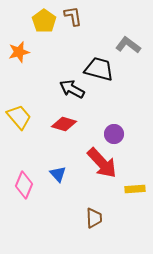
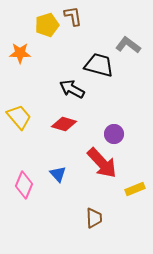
yellow pentagon: moved 3 px right, 4 px down; rotated 20 degrees clockwise
orange star: moved 1 px right, 1 px down; rotated 15 degrees clockwise
black trapezoid: moved 4 px up
yellow rectangle: rotated 18 degrees counterclockwise
